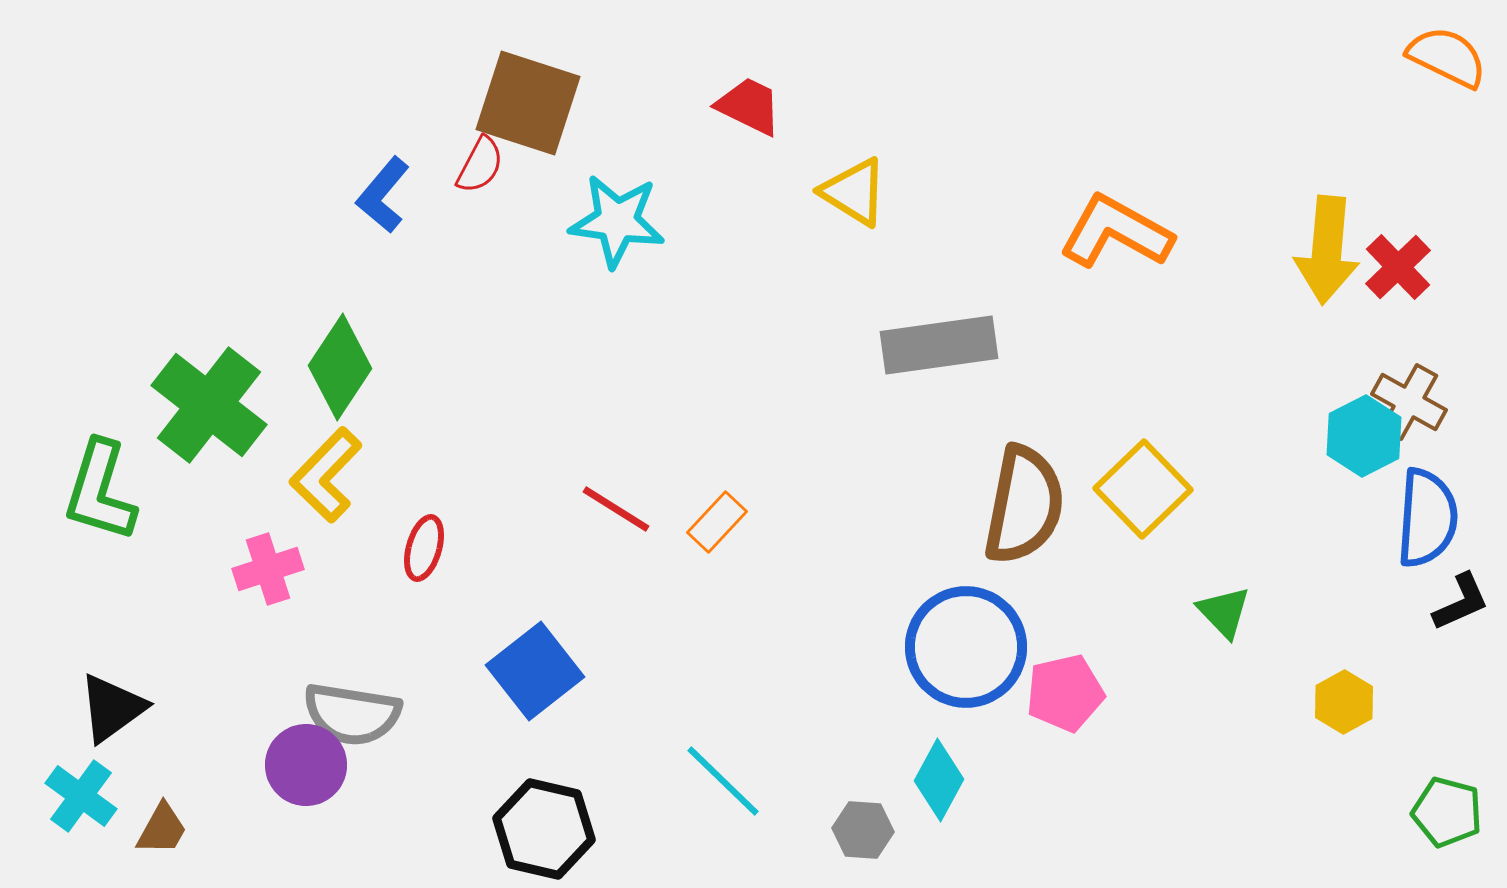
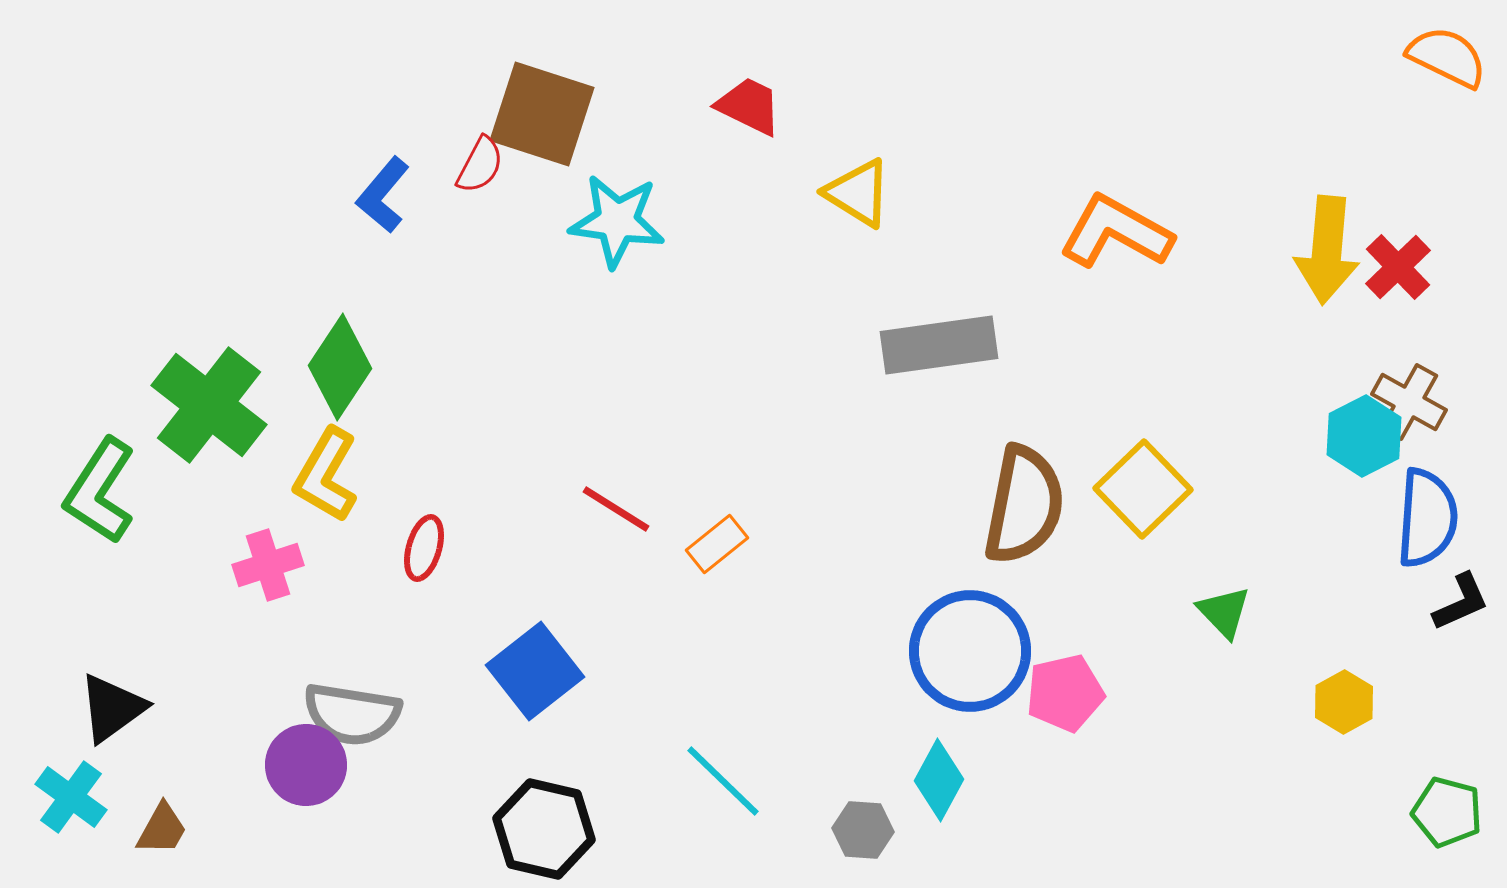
brown square: moved 14 px right, 11 px down
yellow triangle: moved 4 px right, 1 px down
yellow L-shape: rotated 14 degrees counterclockwise
green L-shape: rotated 16 degrees clockwise
orange rectangle: moved 22 px down; rotated 8 degrees clockwise
pink cross: moved 4 px up
blue circle: moved 4 px right, 4 px down
cyan cross: moved 10 px left, 1 px down
